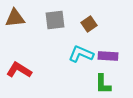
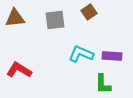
brown square: moved 12 px up
purple rectangle: moved 4 px right
